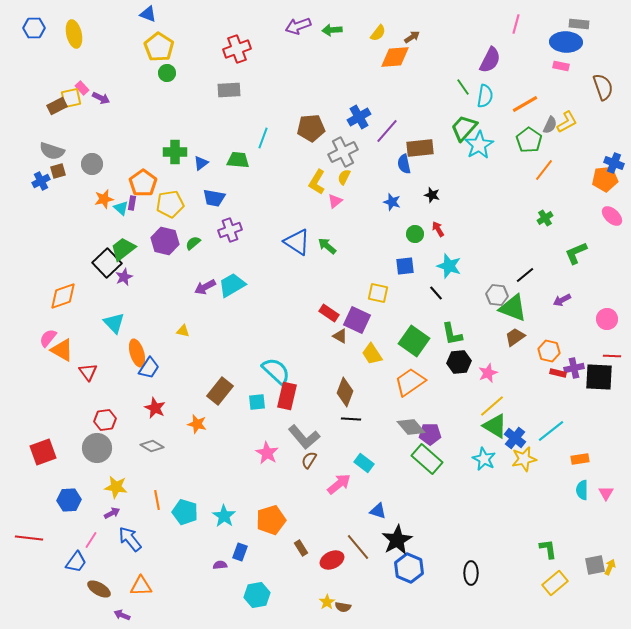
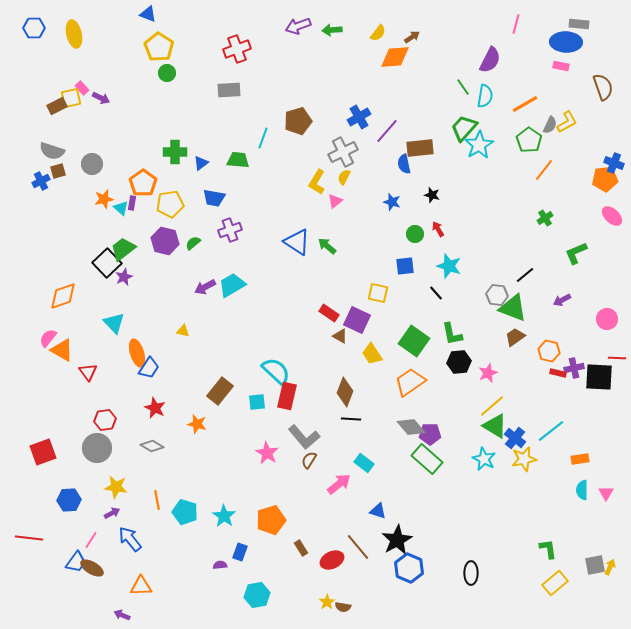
brown pentagon at (311, 128): moved 13 px left, 7 px up; rotated 12 degrees counterclockwise
red line at (612, 356): moved 5 px right, 2 px down
brown ellipse at (99, 589): moved 7 px left, 21 px up
